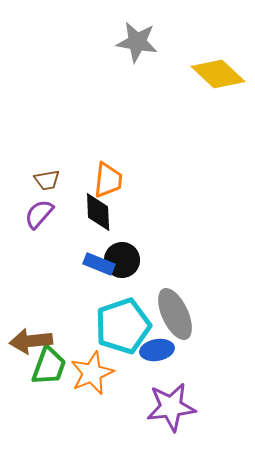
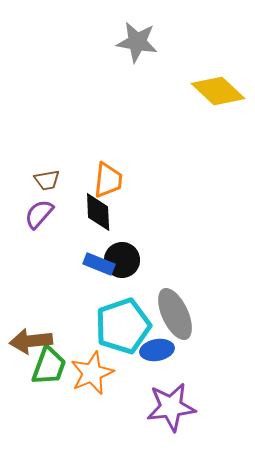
yellow diamond: moved 17 px down
